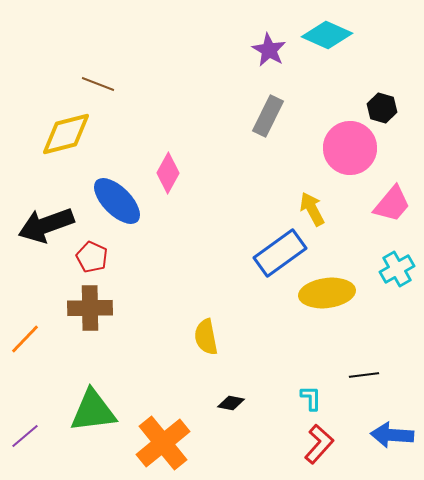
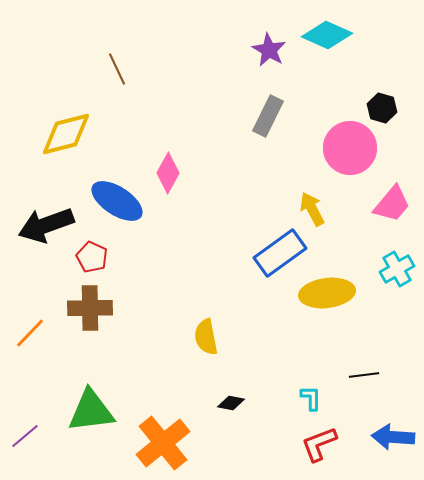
brown line: moved 19 px right, 15 px up; rotated 44 degrees clockwise
blue ellipse: rotated 12 degrees counterclockwise
orange line: moved 5 px right, 6 px up
green triangle: moved 2 px left
blue arrow: moved 1 px right, 2 px down
red L-shape: rotated 153 degrees counterclockwise
